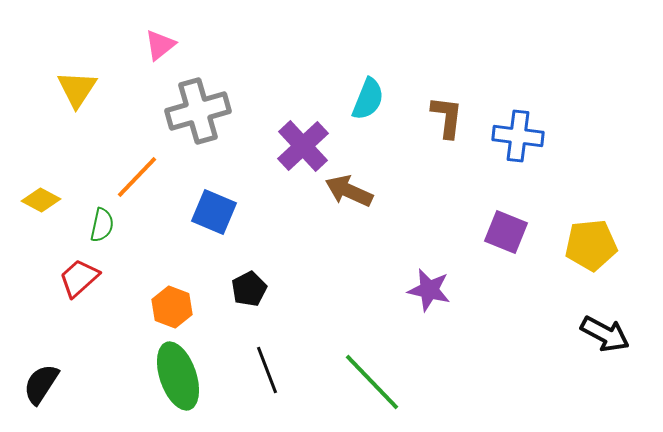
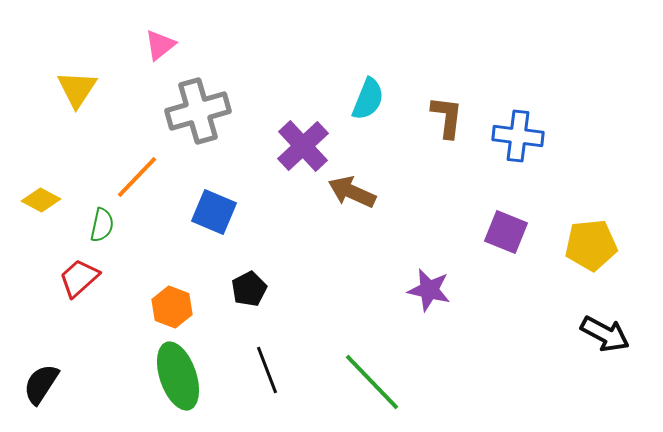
brown arrow: moved 3 px right, 1 px down
